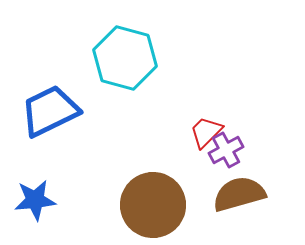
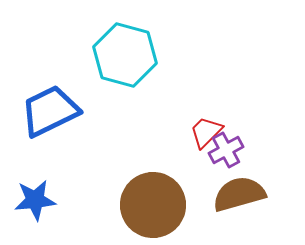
cyan hexagon: moved 3 px up
